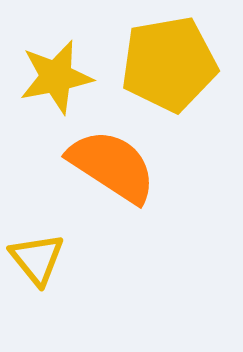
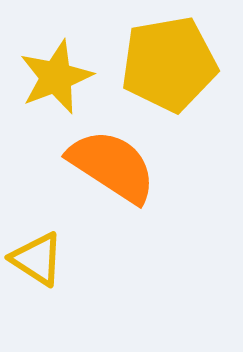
yellow star: rotated 10 degrees counterclockwise
yellow triangle: rotated 18 degrees counterclockwise
